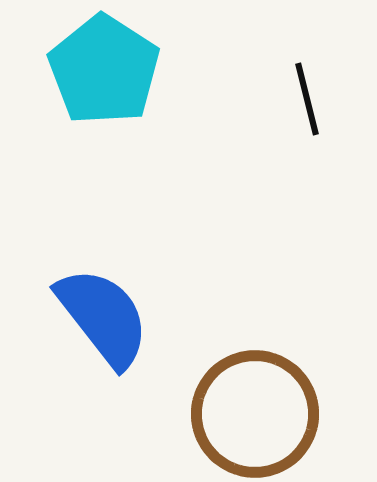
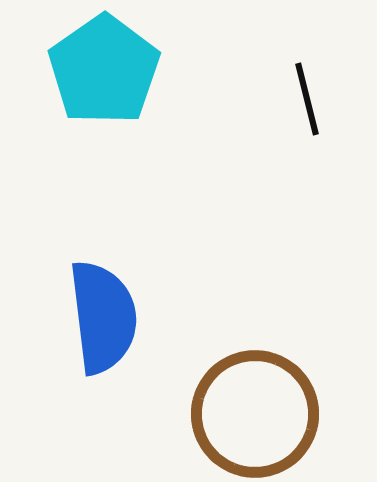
cyan pentagon: rotated 4 degrees clockwise
blue semicircle: rotated 31 degrees clockwise
